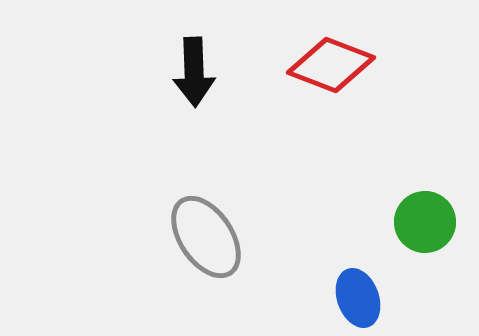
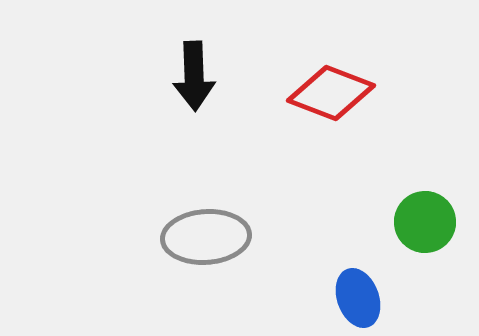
red diamond: moved 28 px down
black arrow: moved 4 px down
gray ellipse: rotated 60 degrees counterclockwise
